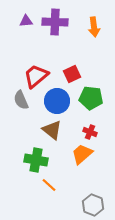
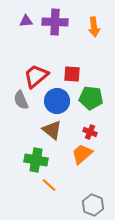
red square: rotated 30 degrees clockwise
